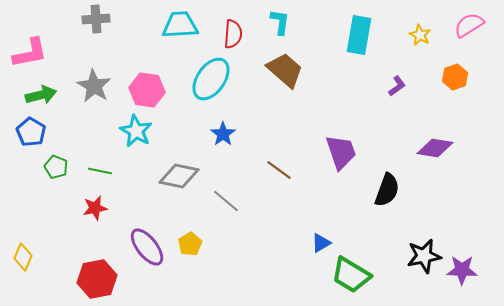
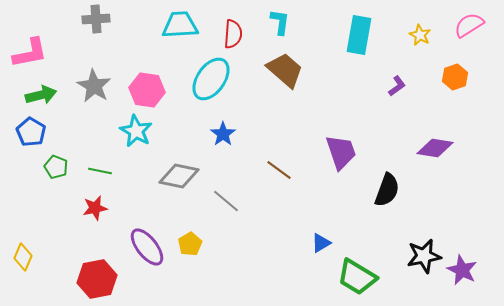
purple star: rotated 24 degrees clockwise
green trapezoid: moved 6 px right, 2 px down
